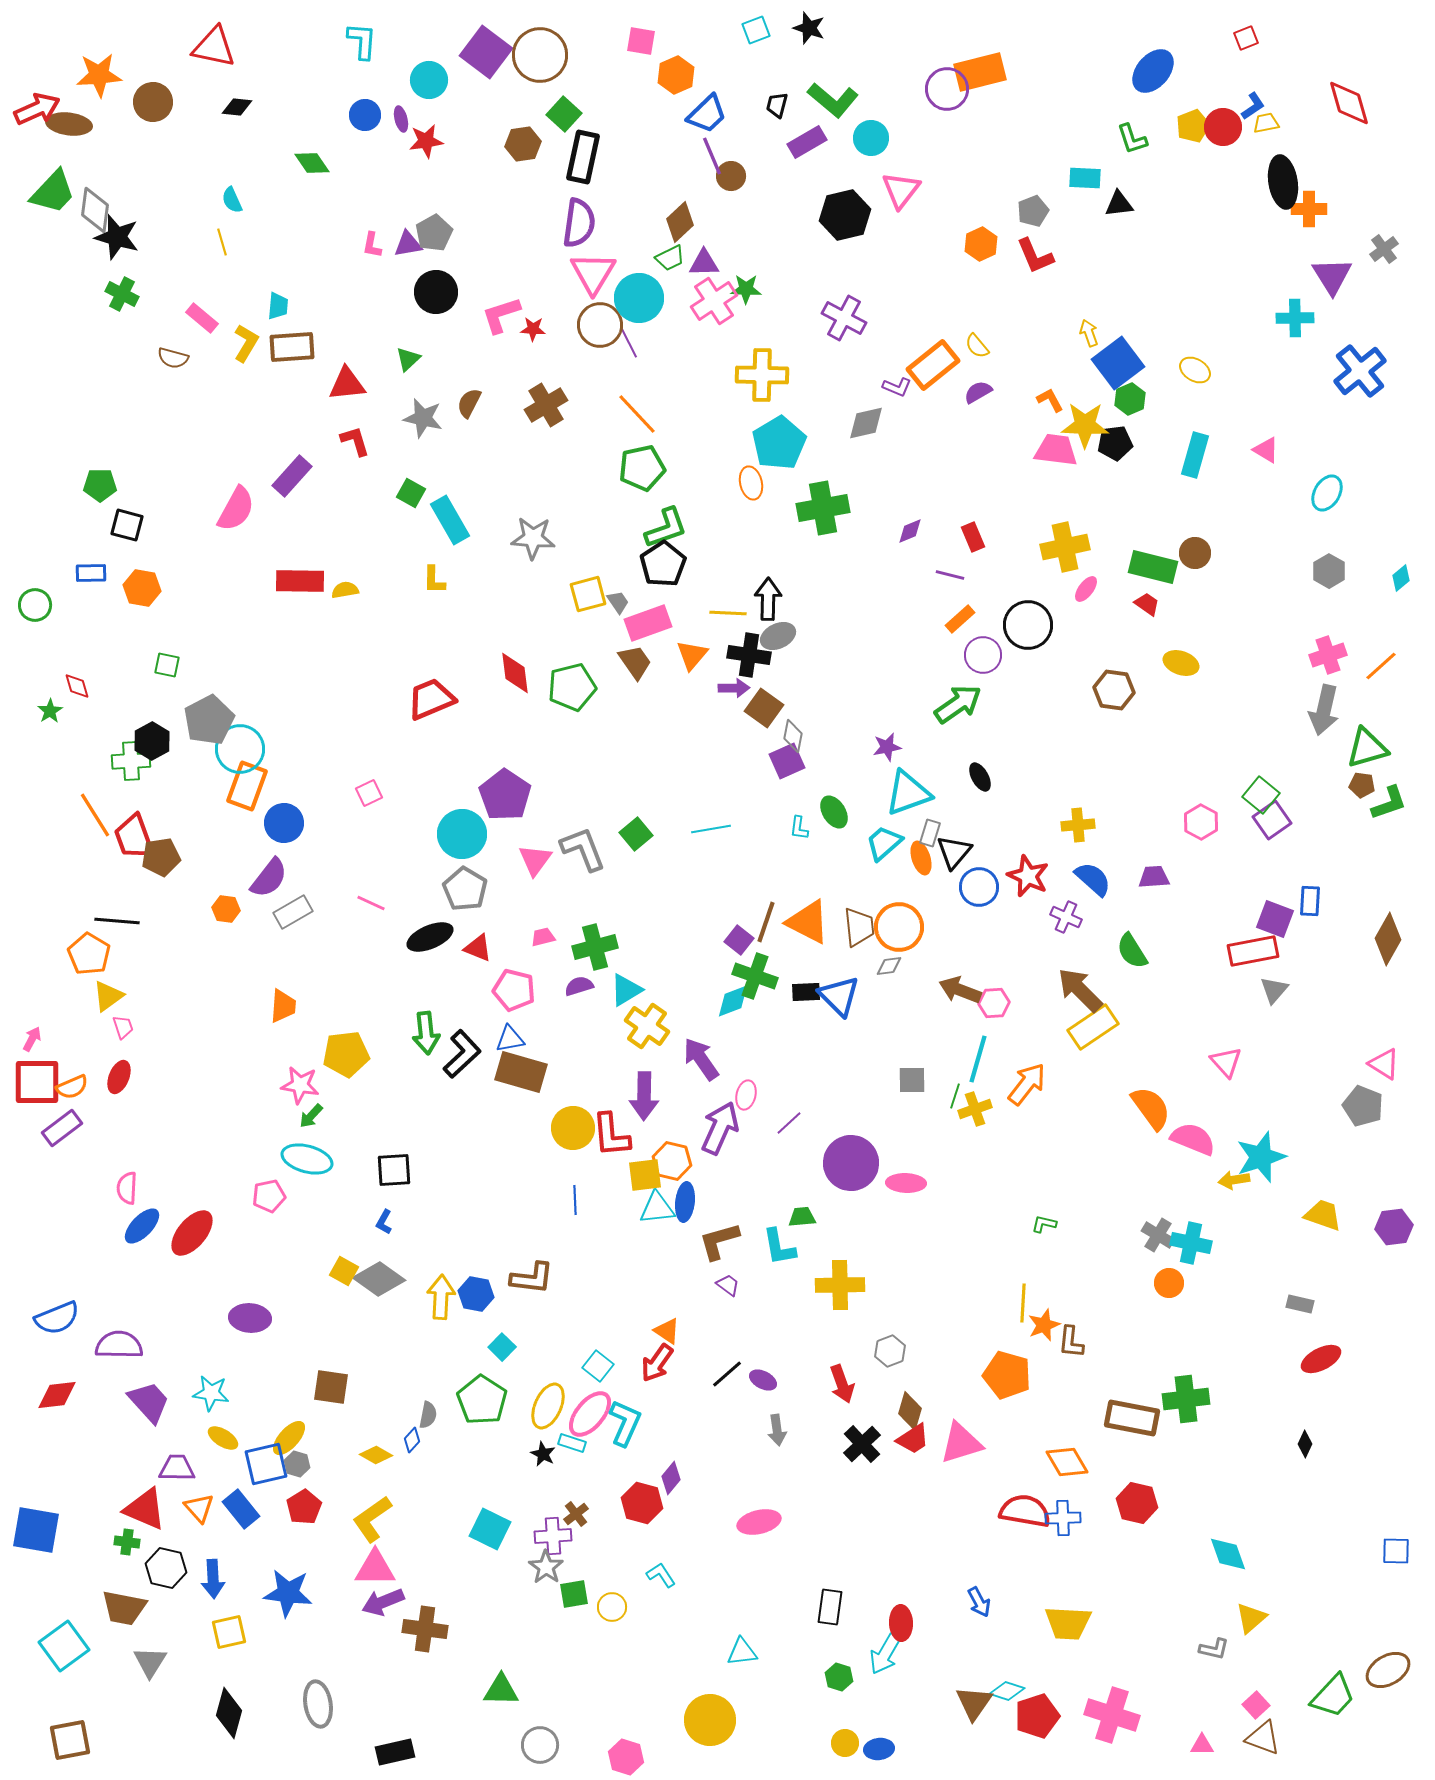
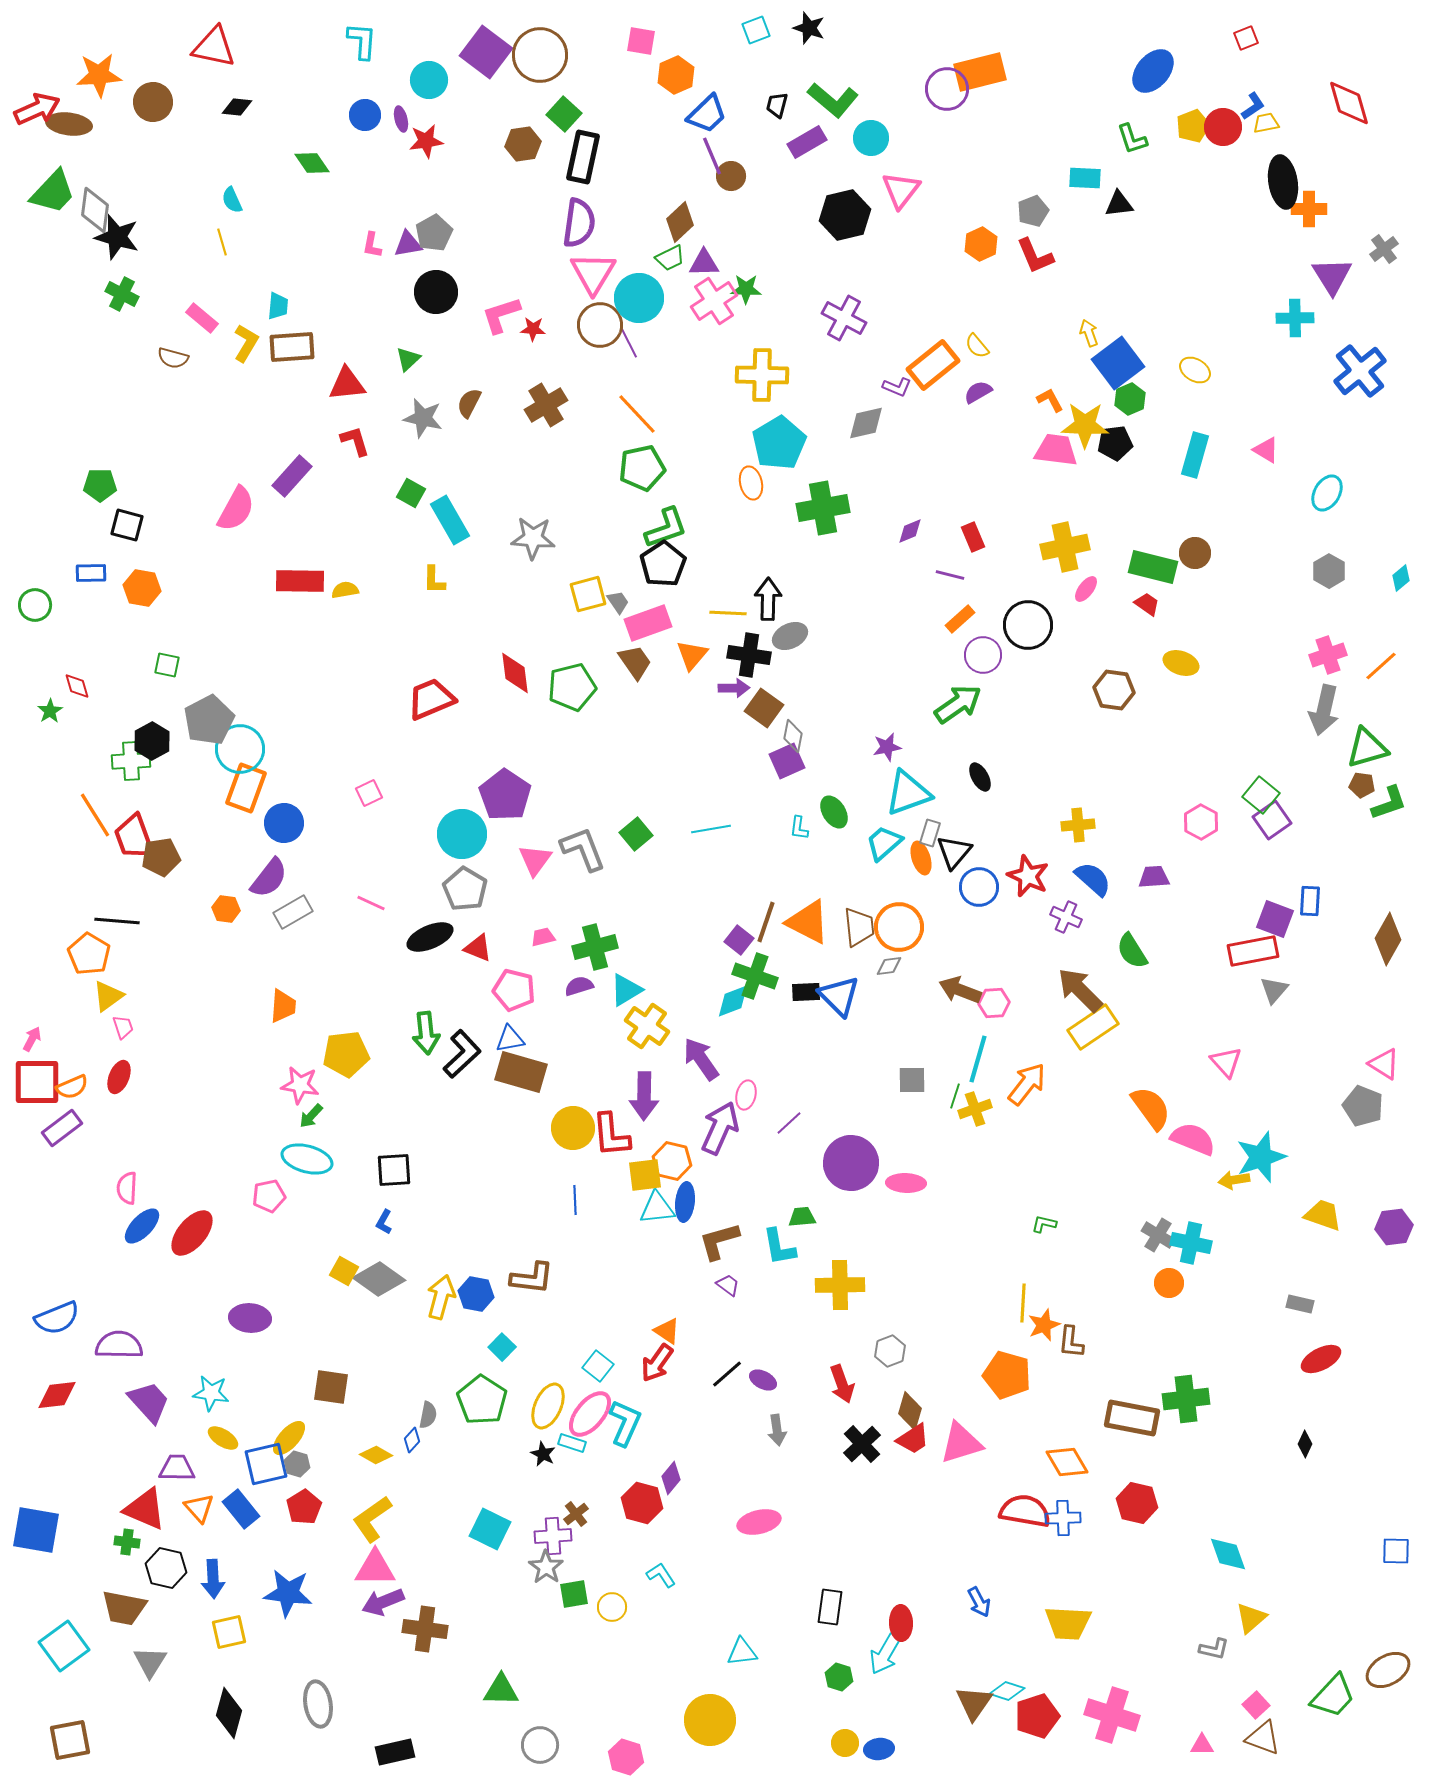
gray ellipse at (778, 636): moved 12 px right
orange rectangle at (247, 786): moved 1 px left, 2 px down
yellow arrow at (441, 1297): rotated 12 degrees clockwise
